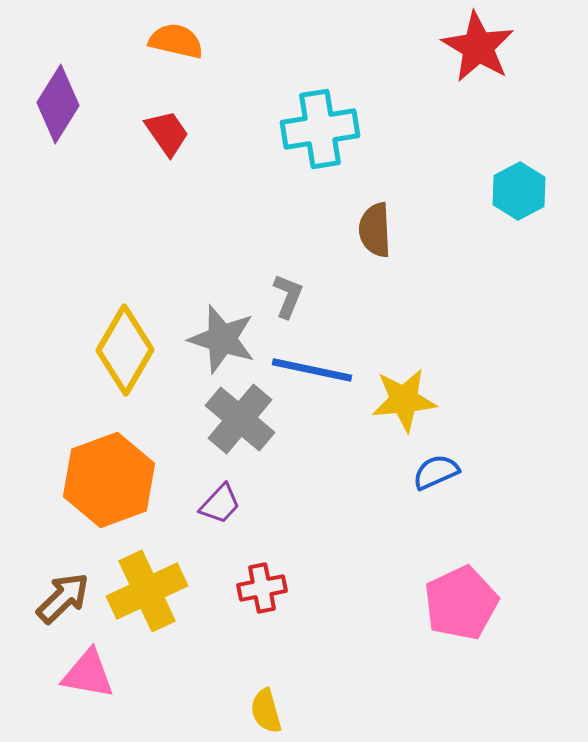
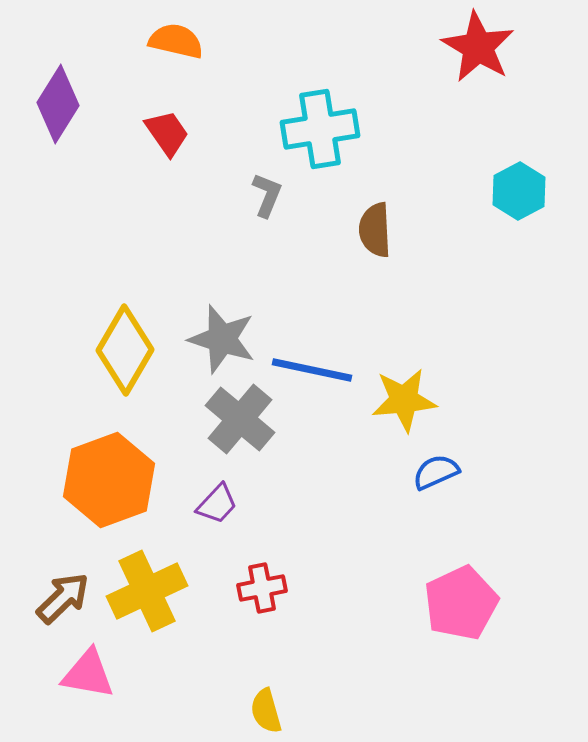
gray L-shape: moved 21 px left, 101 px up
purple trapezoid: moved 3 px left
